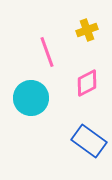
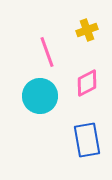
cyan circle: moved 9 px right, 2 px up
blue rectangle: moved 2 px left, 1 px up; rotated 44 degrees clockwise
